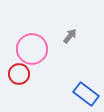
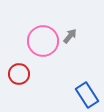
pink circle: moved 11 px right, 8 px up
blue rectangle: moved 1 px right, 1 px down; rotated 20 degrees clockwise
